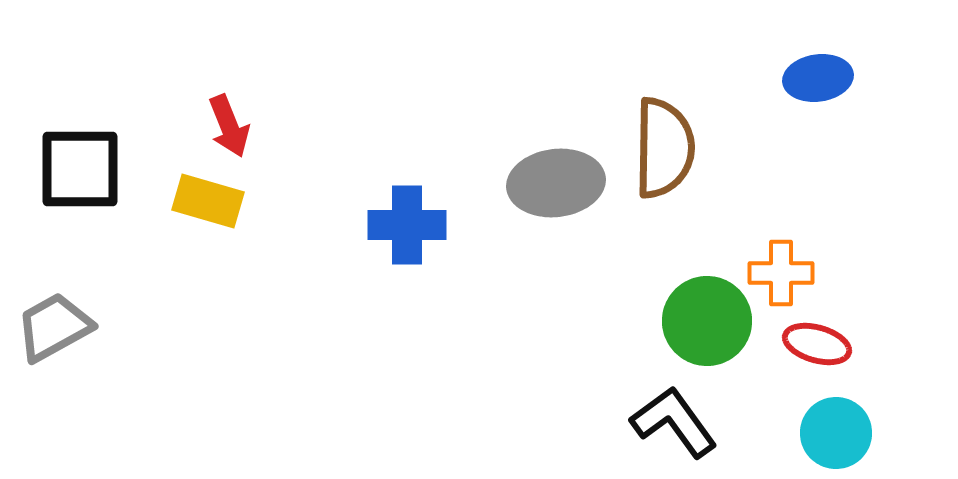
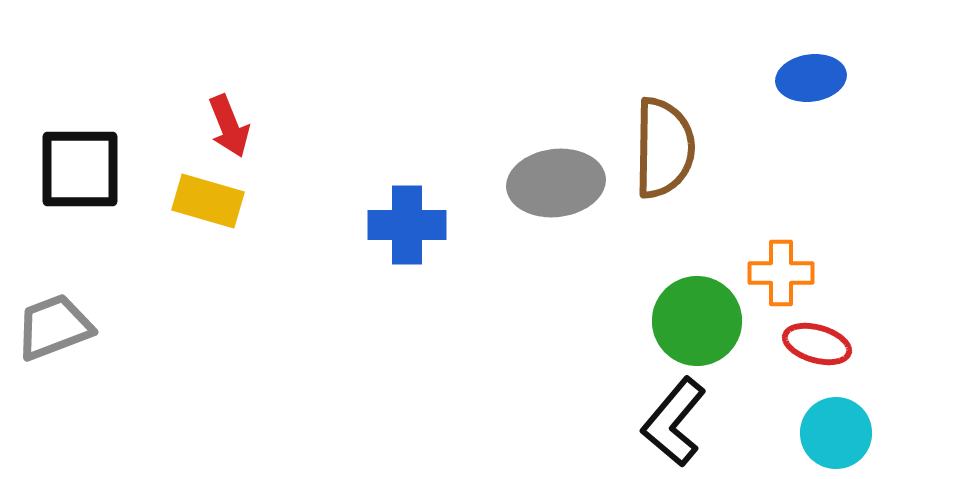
blue ellipse: moved 7 px left
green circle: moved 10 px left
gray trapezoid: rotated 8 degrees clockwise
black L-shape: rotated 104 degrees counterclockwise
